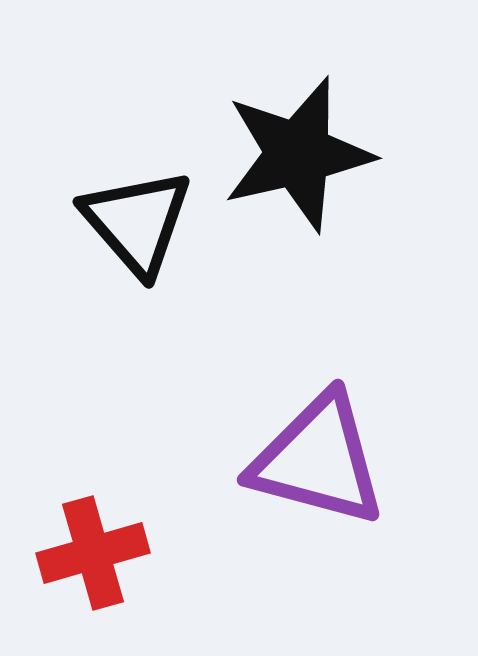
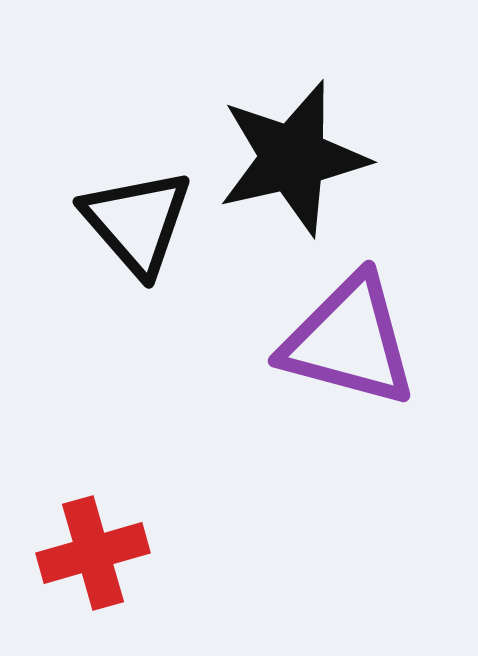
black star: moved 5 px left, 4 px down
purple triangle: moved 31 px right, 119 px up
